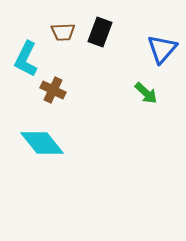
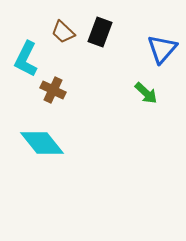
brown trapezoid: rotated 45 degrees clockwise
